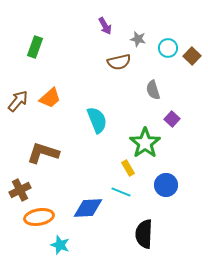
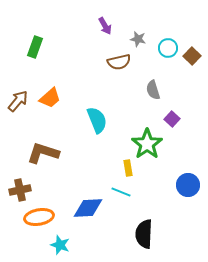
green star: moved 2 px right, 1 px down
yellow rectangle: rotated 21 degrees clockwise
blue circle: moved 22 px right
brown cross: rotated 15 degrees clockwise
